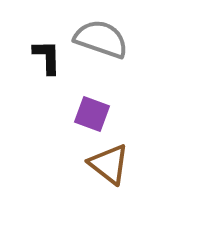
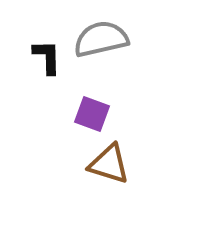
gray semicircle: rotated 32 degrees counterclockwise
brown triangle: rotated 21 degrees counterclockwise
